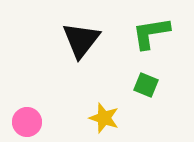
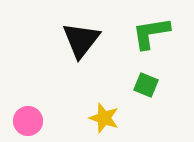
pink circle: moved 1 px right, 1 px up
